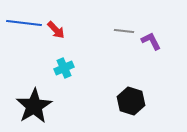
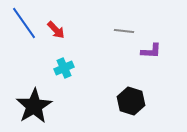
blue line: rotated 48 degrees clockwise
purple L-shape: moved 10 px down; rotated 120 degrees clockwise
